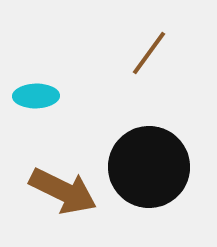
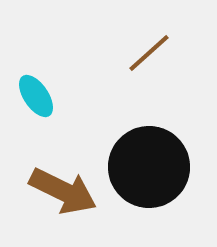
brown line: rotated 12 degrees clockwise
cyan ellipse: rotated 57 degrees clockwise
